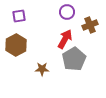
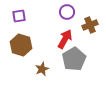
brown hexagon: moved 5 px right; rotated 15 degrees counterclockwise
brown star: rotated 24 degrees counterclockwise
